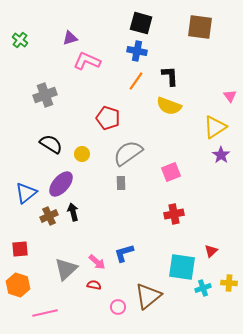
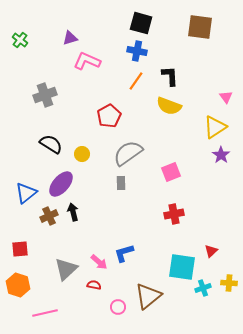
pink triangle: moved 4 px left, 1 px down
red pentagon: moved 1 px right, 2 px up; rotated 25 degrees clockwise
pink arrow: moved 2 px right
